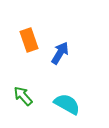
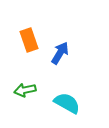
green arrow: moved 2 px right, 6 px up; rotated 60 degrees counterclockwise
cyan semicircle: moved 1 px up
